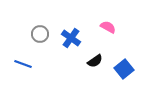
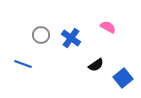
gray circle: moved 1 px right, 1 px down
black semicircle: moved 1 px right, 4 px down
blue square: moved 1 px left, 9 px down
